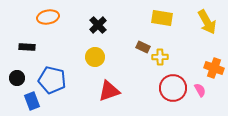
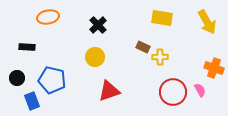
red circle: moved 4 px down
